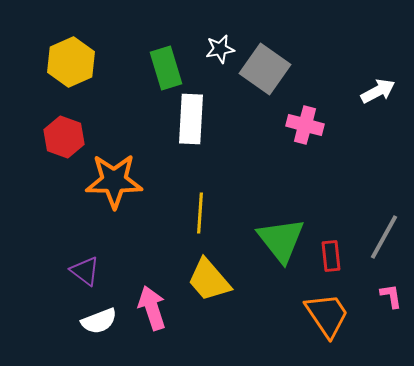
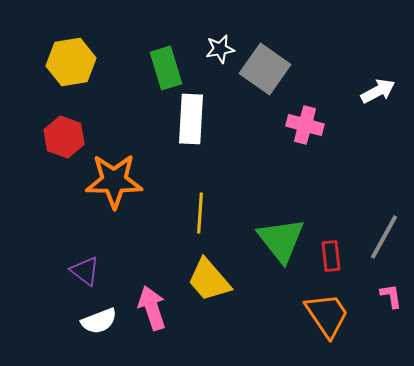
yellow hexagon: rotated 15 degrees clockwise
